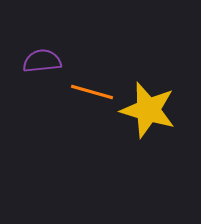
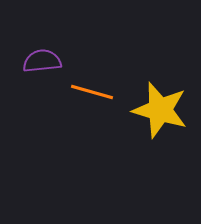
yellow star: moved 12 px right
